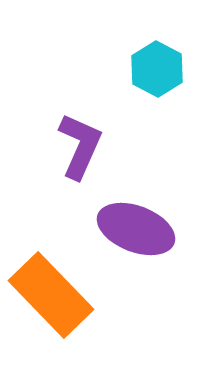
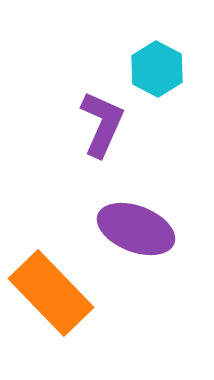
purple L-shape: moved 22 px right, 22 px up
orange rectangle: moved 2 px up
